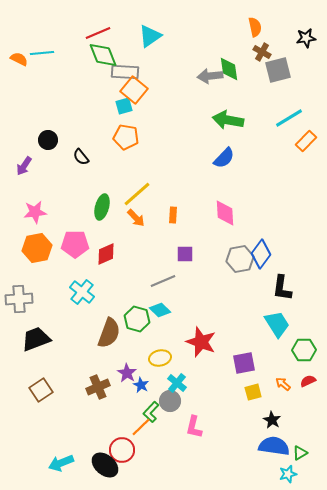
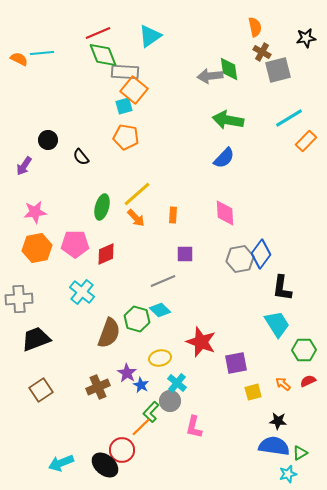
purple square at (244, 363): moved 8 px left
black star at (272, 420): moved 6 px right, 1 px down; rotated 24 degrees counterclockwise
